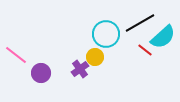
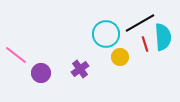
cyan semicircle: rotated 52 degrees counterclockwise
red line: moved 6 px up; rotated 35 degrees clockwise
yellow circle: moved 25 px right
